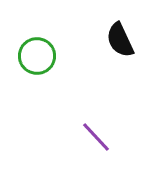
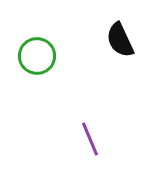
purple line: moved 6 px left, 2 px down; rotated 20 degrees clockwise
